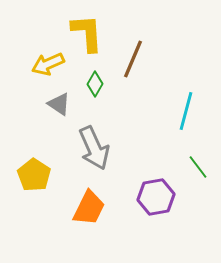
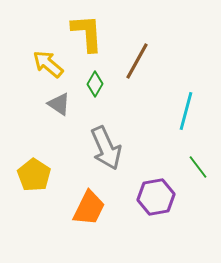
brown line: moved 4 px right, 2 px down; rotated 6 degrees clockwise
yellow arrow: rotated 64 degrees clockwise
gray arrow: moved 12 px right
